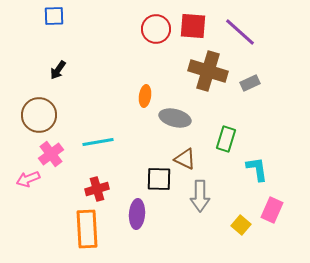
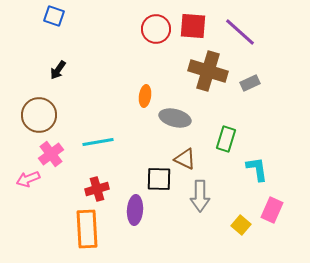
blue square: rotated 20 degrees clockwise
purple ellipse: moved 2 px left, 4 px up
